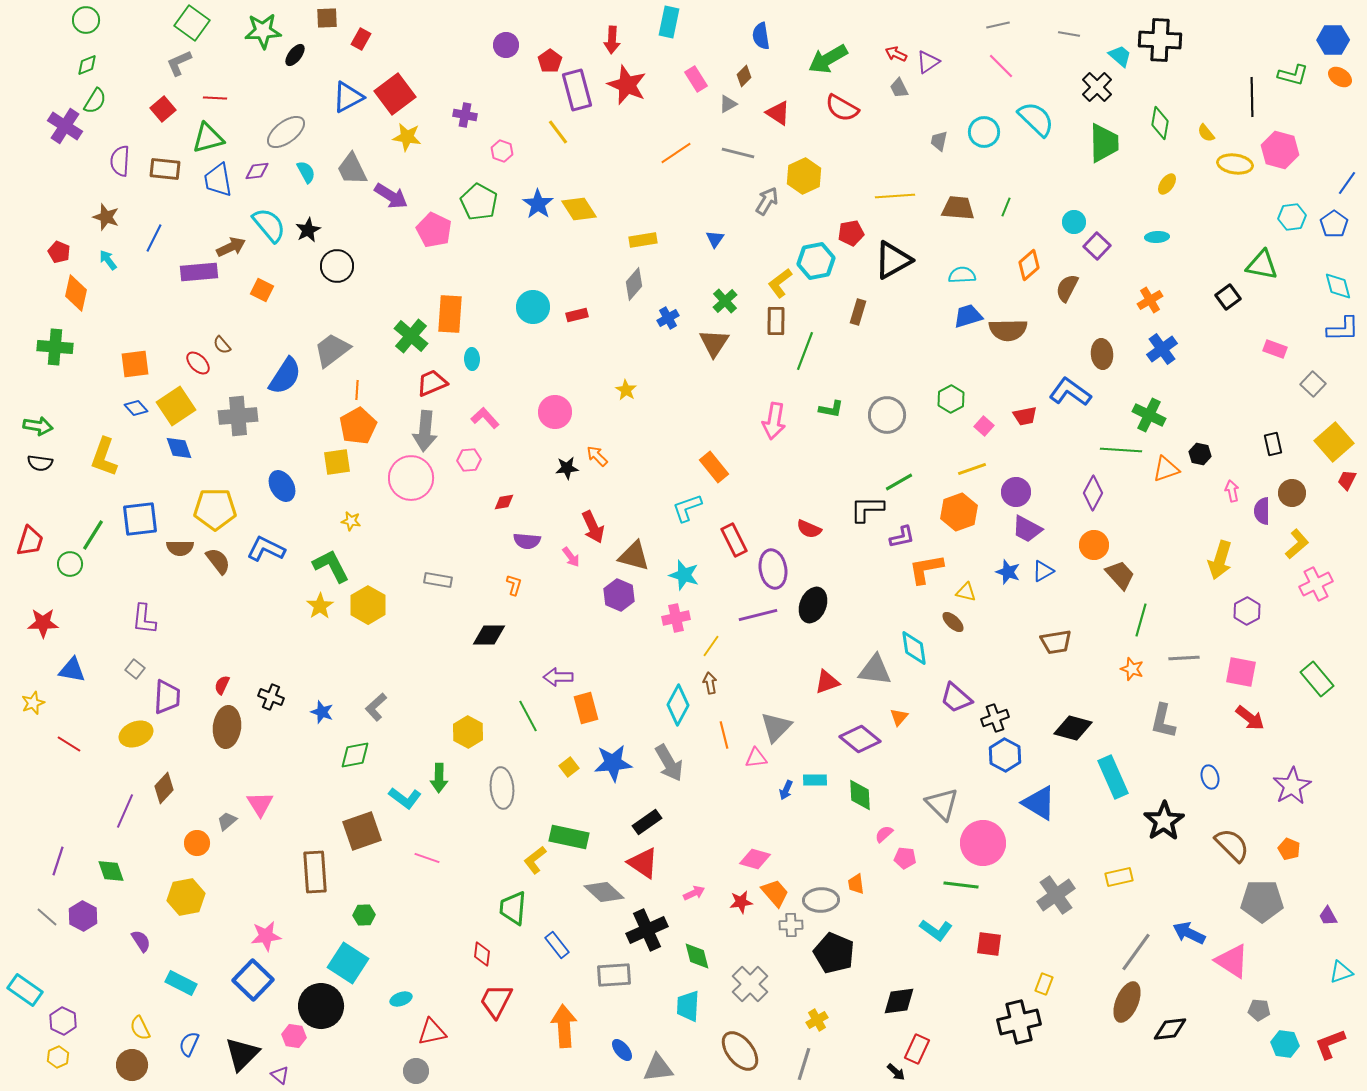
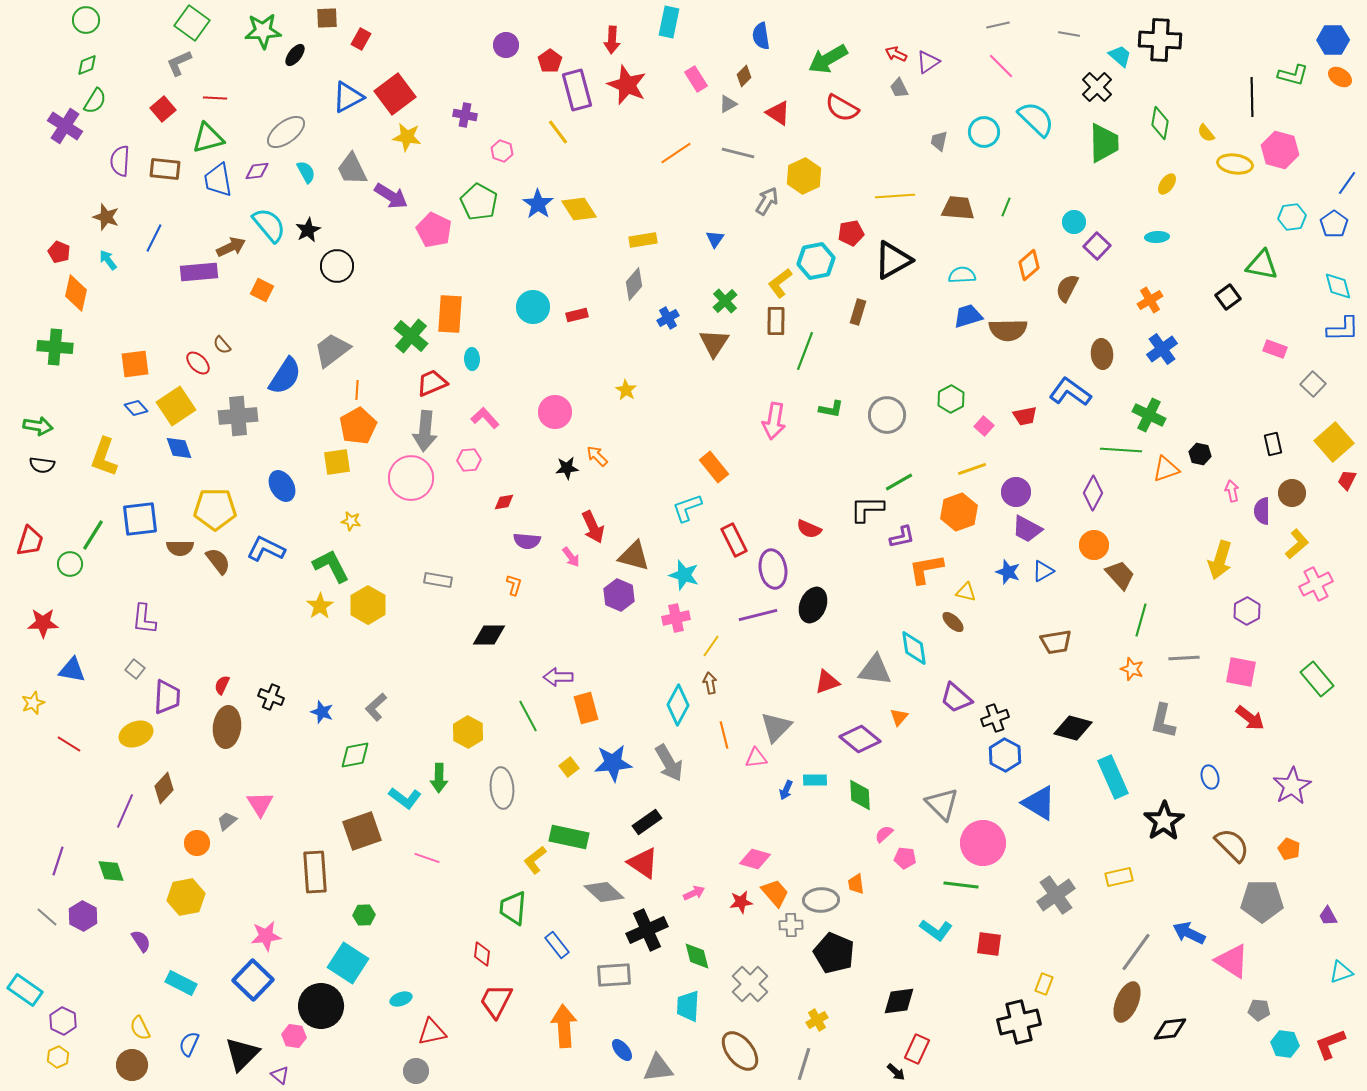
black semicircle at (40, 463): moved 2 px right, 2 px down
